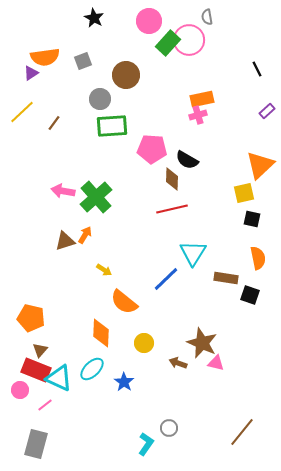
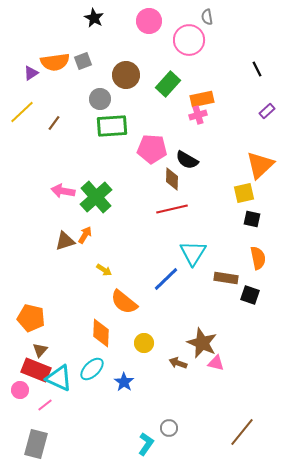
green rectangle at (168, 43): moved 41 px down
orange semicircle at (45, 57): moved 10 px right, 5 px down
